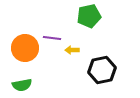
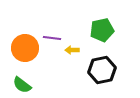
green pentagon: moved 13 px right, 14 px down
green semicircle: rotated 48 degrees clockwise
